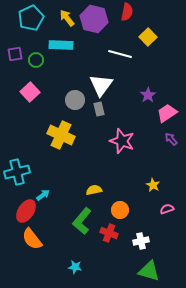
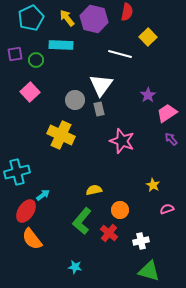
red cross: rotated 18 degrees clockwise
